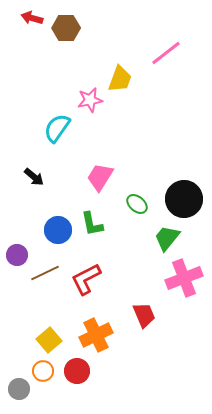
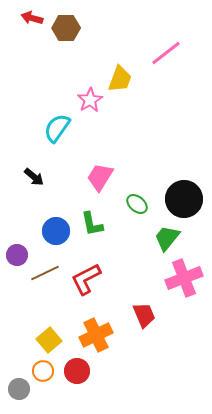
pink star: rotated 20 degrees counterclockwise
blue circle: moved 2 px left, 1 px down
